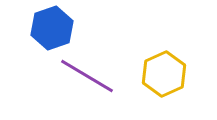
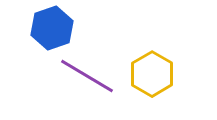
yellow hexagon: moved 12 px left; rotated 6 degrees counterclockwise
